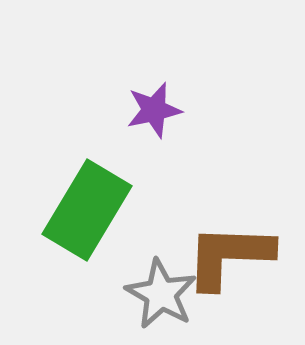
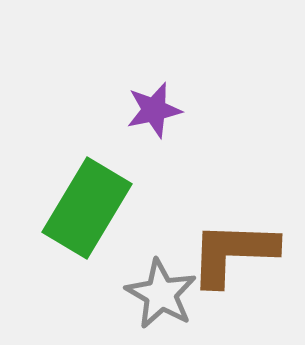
green rectangle: moved 2 px up
brown L-shape: moved 4 px right, 3 px up
